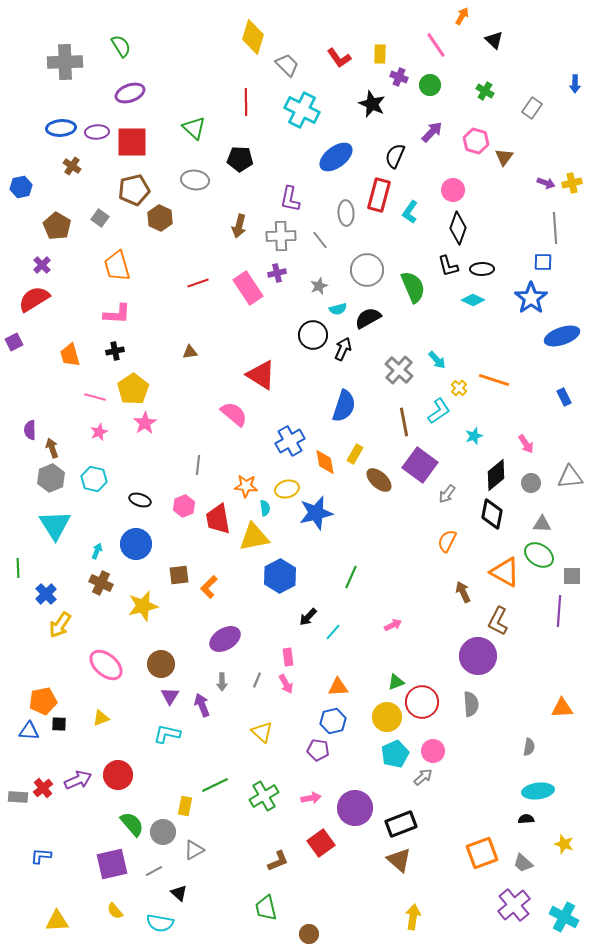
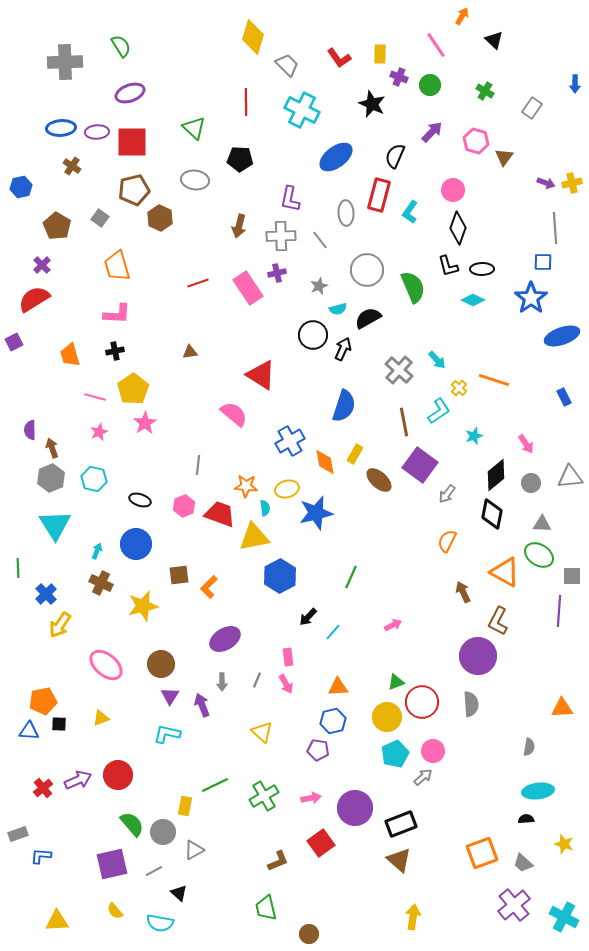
red trapezoid at (218, 519): moved 2 px right, 5 px up; rotated 120 degrees clockwise
gray rectangle at (18, 797): moved 37 px down; rotated 24 degrees counterclockwise
